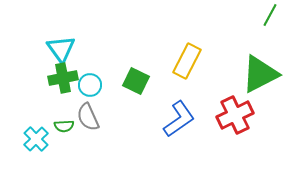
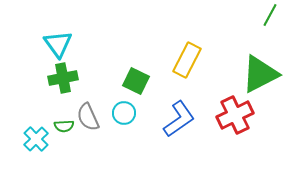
cyan triangle: moved 3 px left, 5 px up
yellow rectangle: moved 1 px up
cyan circle: moved 34 px right, 28 px down
